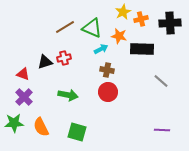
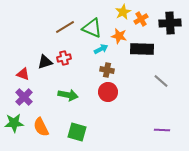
orange cross: rotated 16 degrees counterclockwise
